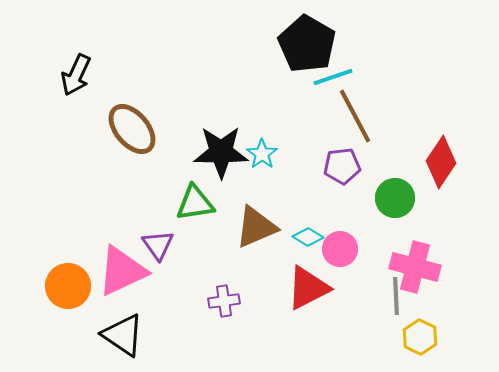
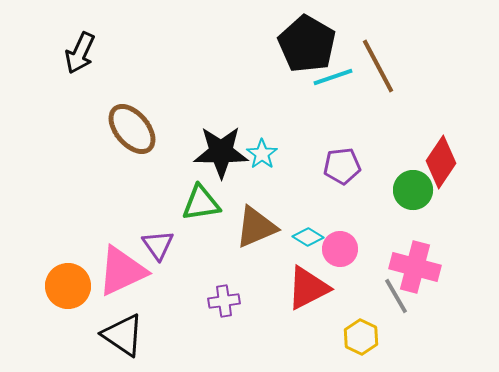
black arrow: moved 4 px right, 22 px up
brown line: moved 23 px right, 50 px up
green circle: moved 18 px right, 8 px up
green triangle: moved 6 px right
gray line: rotated 27 degrees counterclockwise
yellow hexagon: moved 59 px left
